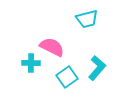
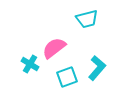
pink semicircle: moved 2 px right, 1 px down; rotated 65 degrees counterclockwise
cyan cross: moved 1 px left, 1 px down; rotated 30 degrees clockwise
cyan square: rotated 15 degrees clockwise
